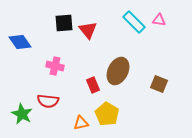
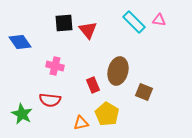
brown ellipse: rotated 12 degrees counterclockwise
brown square: moved 15 px left, 8 px down
red semicircle: moved 2 px right, 1 px up
